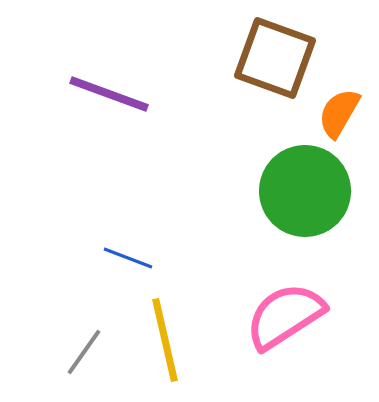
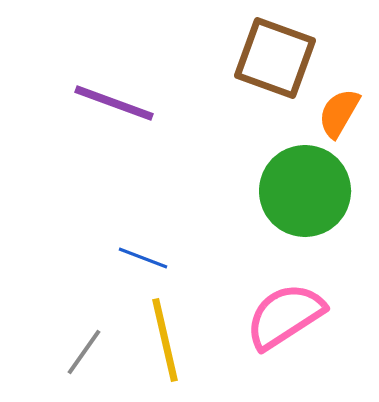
purple line: moved 5 px right, 9 px down
blue line: moved 15 px right
